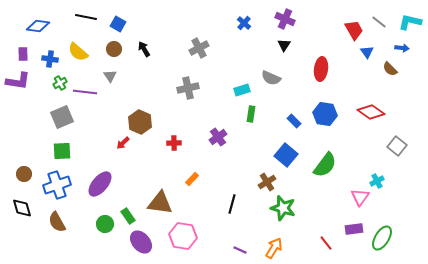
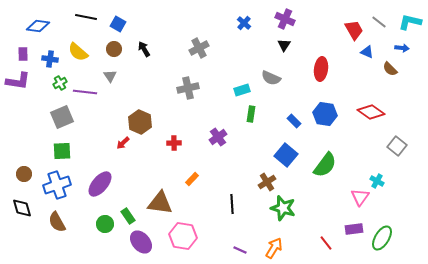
blue triangle at (367, 52): rotated 32 degrees counterclockwise
cyan cross at (377, 181): rotated 32 degrees counterclockwise
black line at (232, 204): rotated 18 degrees counterclockwise
